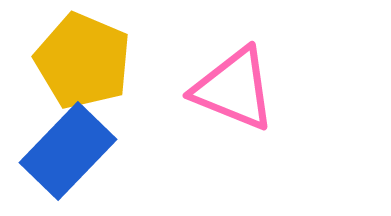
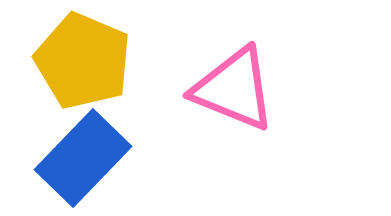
blue rectangle: moved 15 px right, 7 px down
